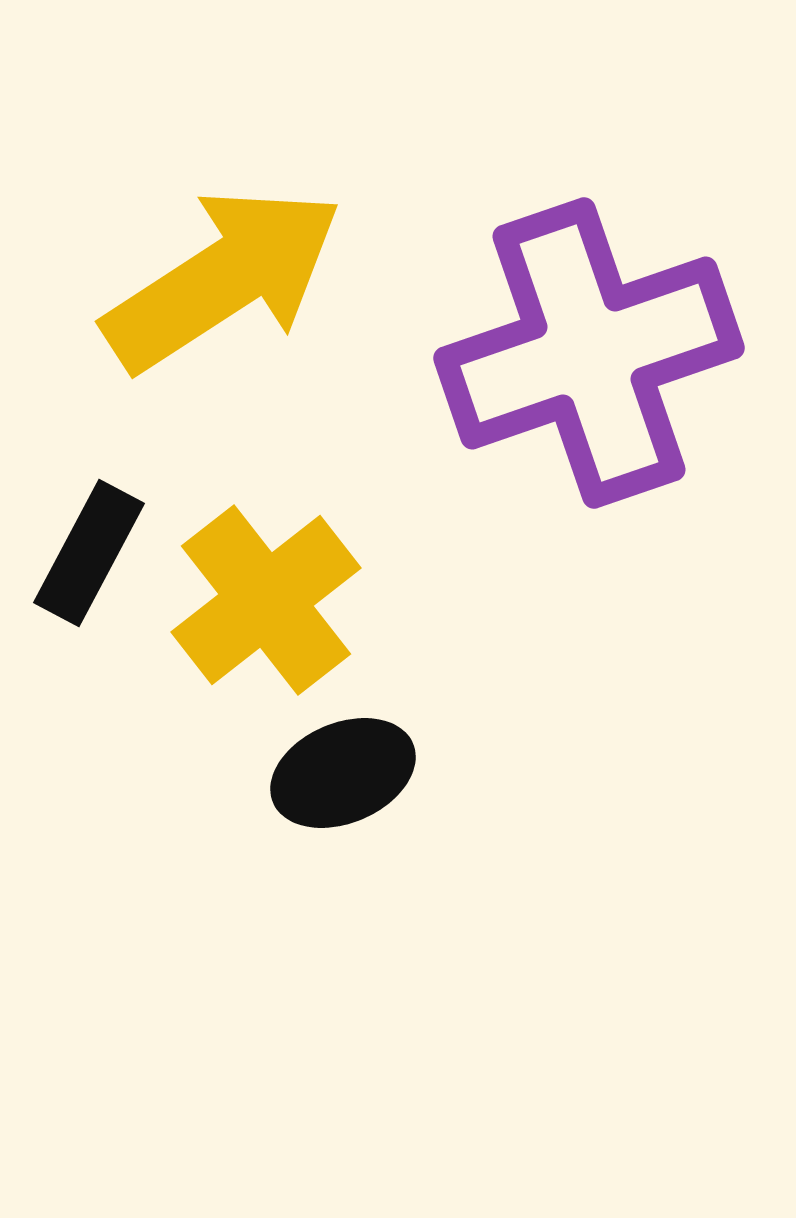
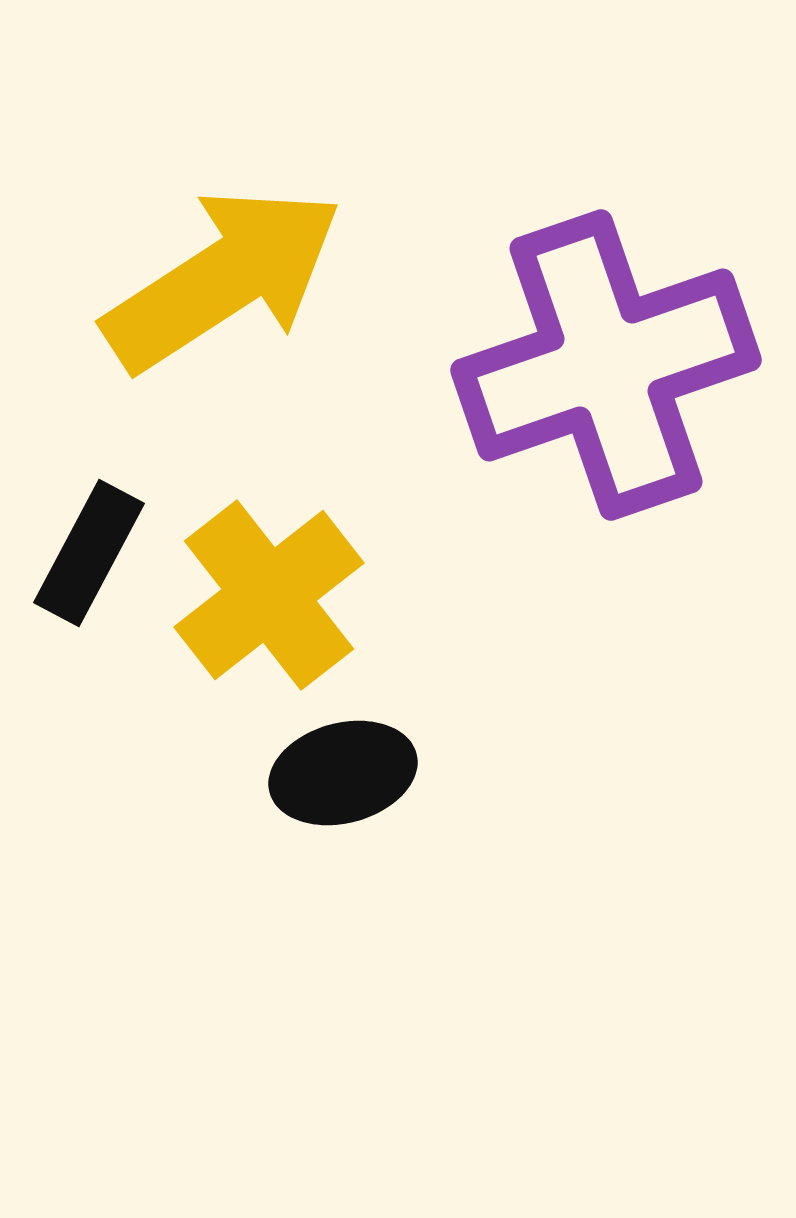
purple cross: moved 17 px right, 12 px down
yellow cross: moved 3 px right, 5 px up
black ellipse: rotated 8 degrees clockwise
